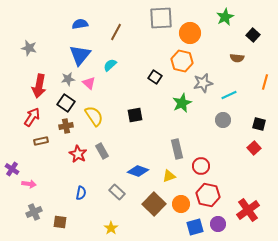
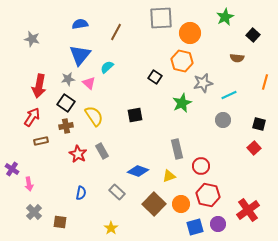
gray star at (29, 48): moved 3 px right, 9 px up
cyan semicircle at (110, 65): moved 3 px left, 2 px down
pink arrow at (29, 184): rotated 72 degrees clockwise
gray cross at (34, 212): rotated 21 degrees counterclockwise
